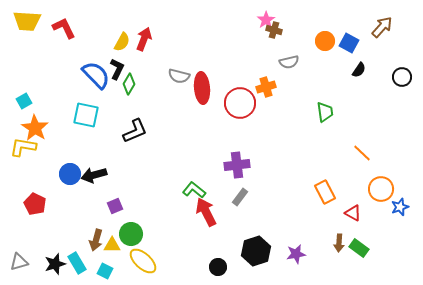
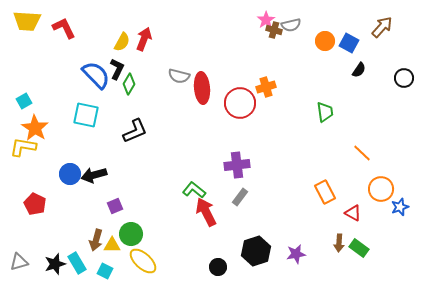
gray semicircle at (289, 62): moved 2 px right, 37 px up
black circle at (402, 77): moved 2 px right, 1 px down
